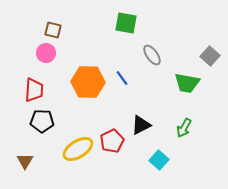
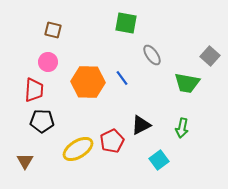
pink circle: moved 2 px right, 9 px down
green arrow: moved 2 px left; rotated 18 degrees counterclockwise
cyan square: rotated 12 degrees clockwise
